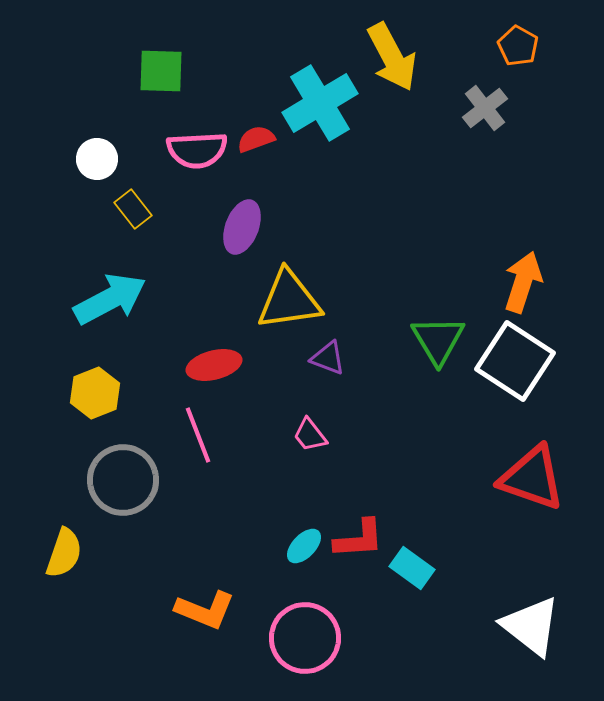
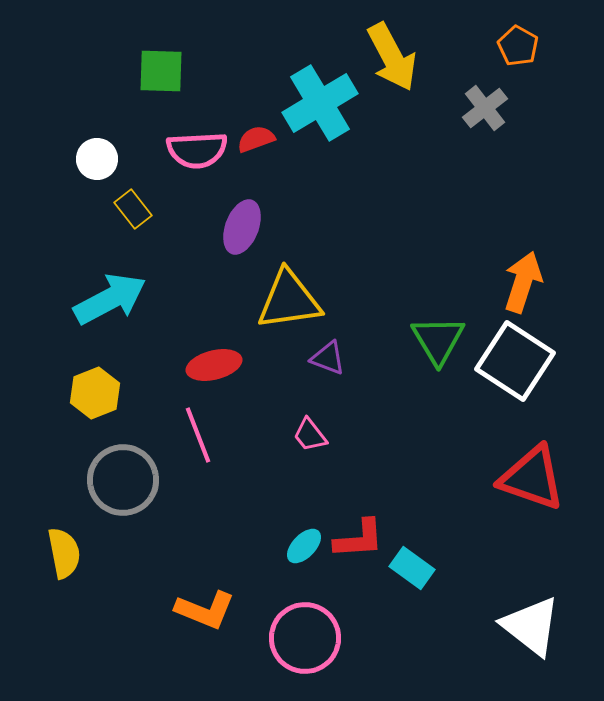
yellow semicircle: rotated 30 degrees counterclockwise
